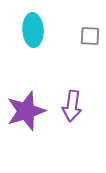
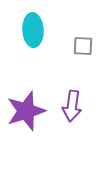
gray square: moved 7 px left, 10 px down
